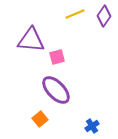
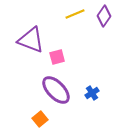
purple triangle: rotated 16 degrees clockwise
blue cross: moved 33 px up
